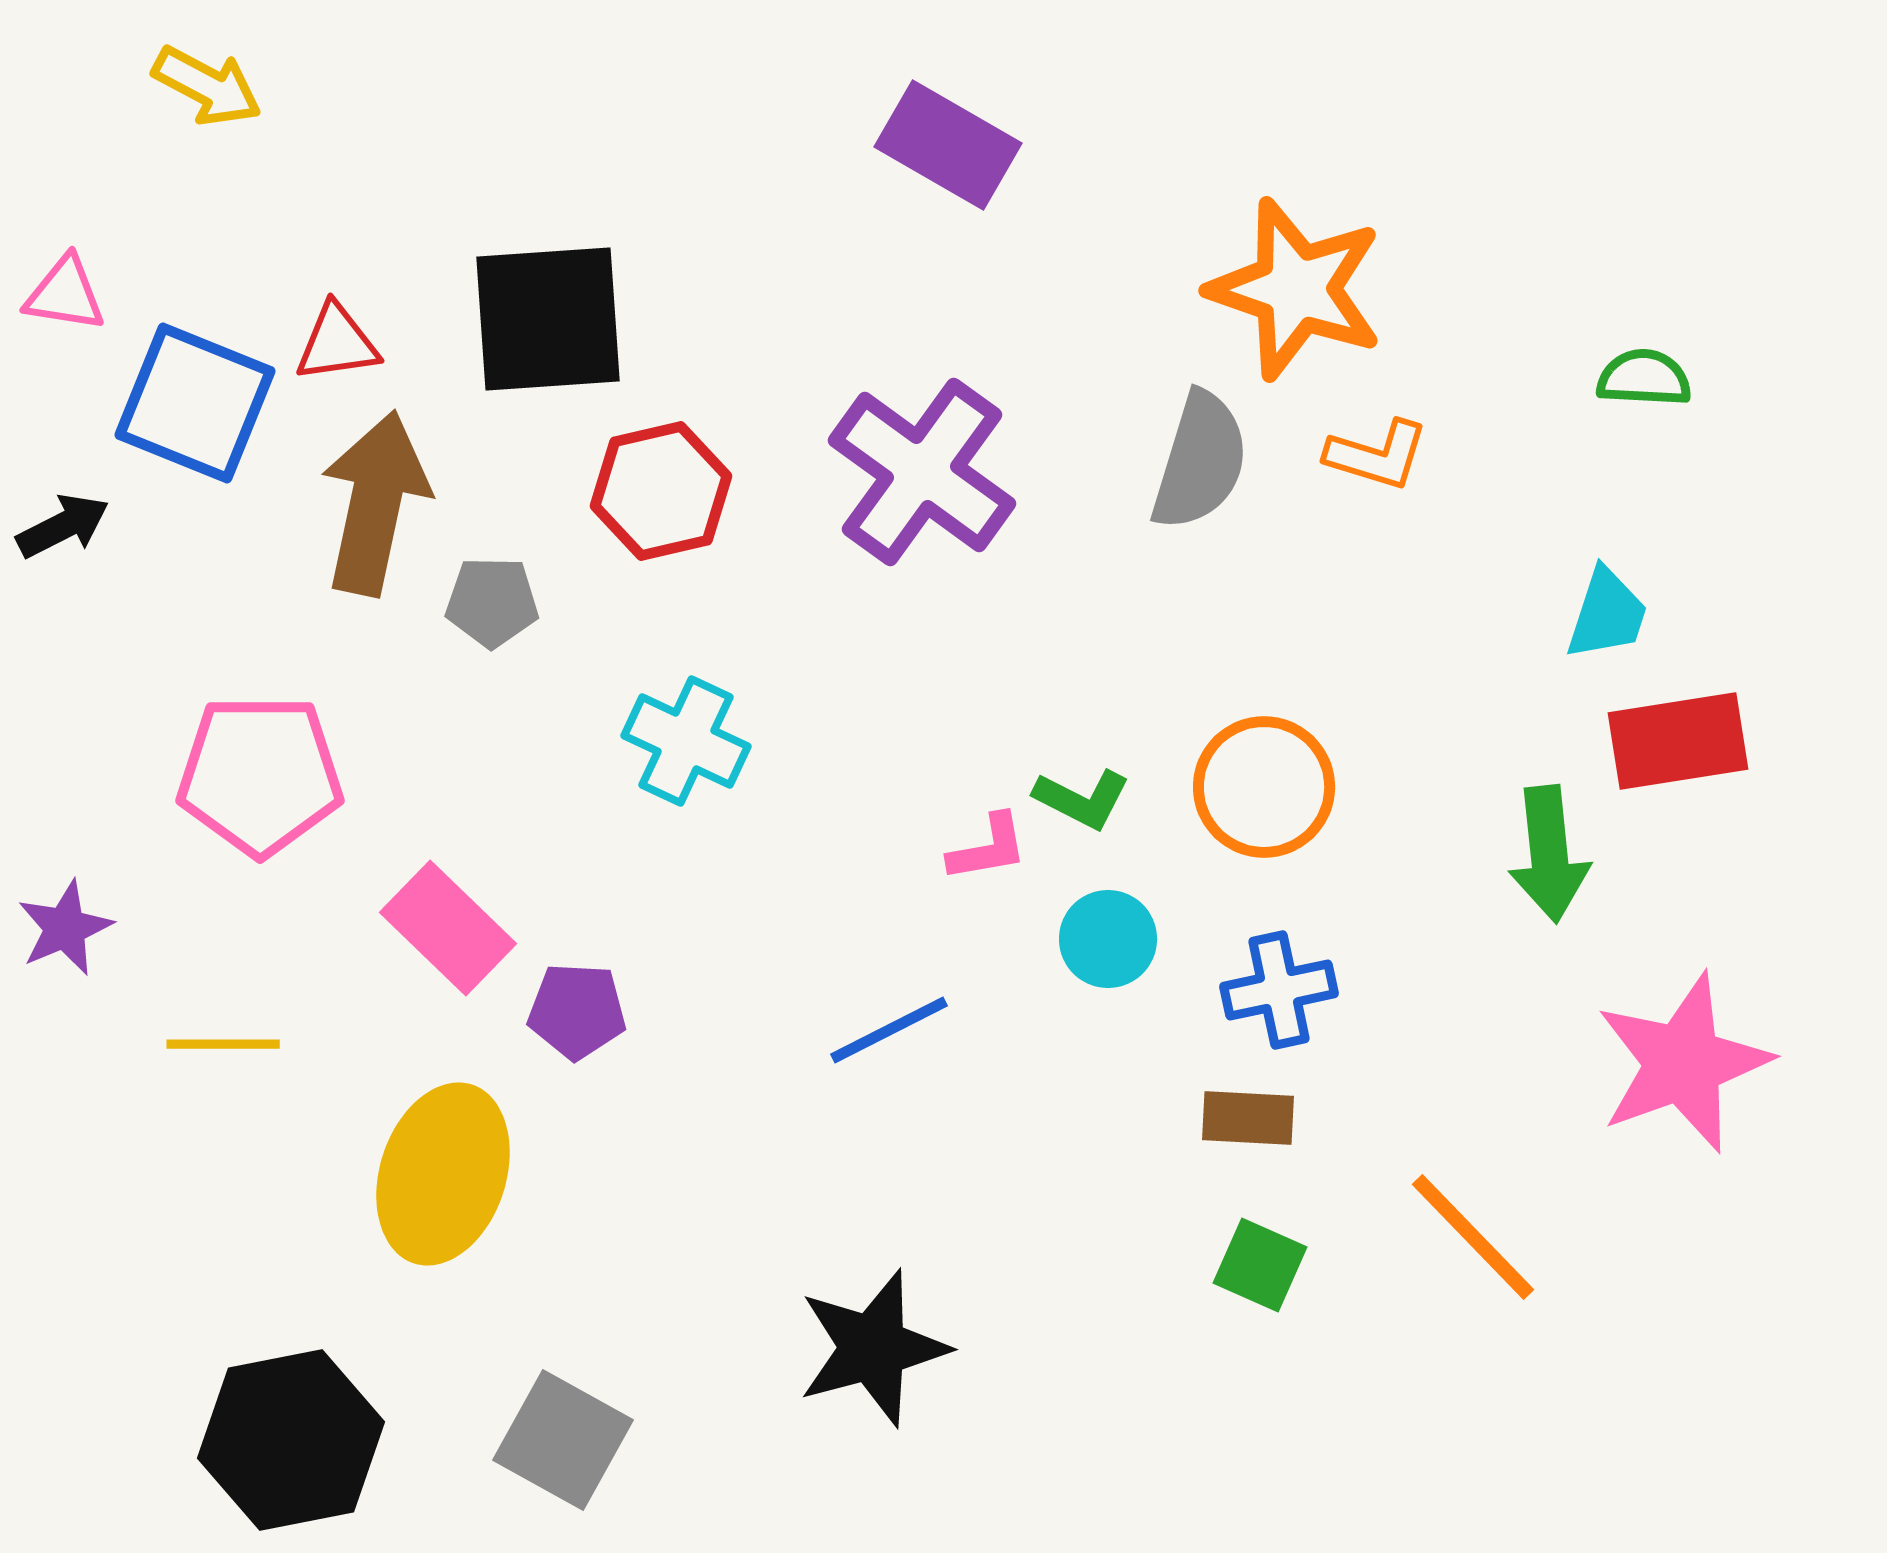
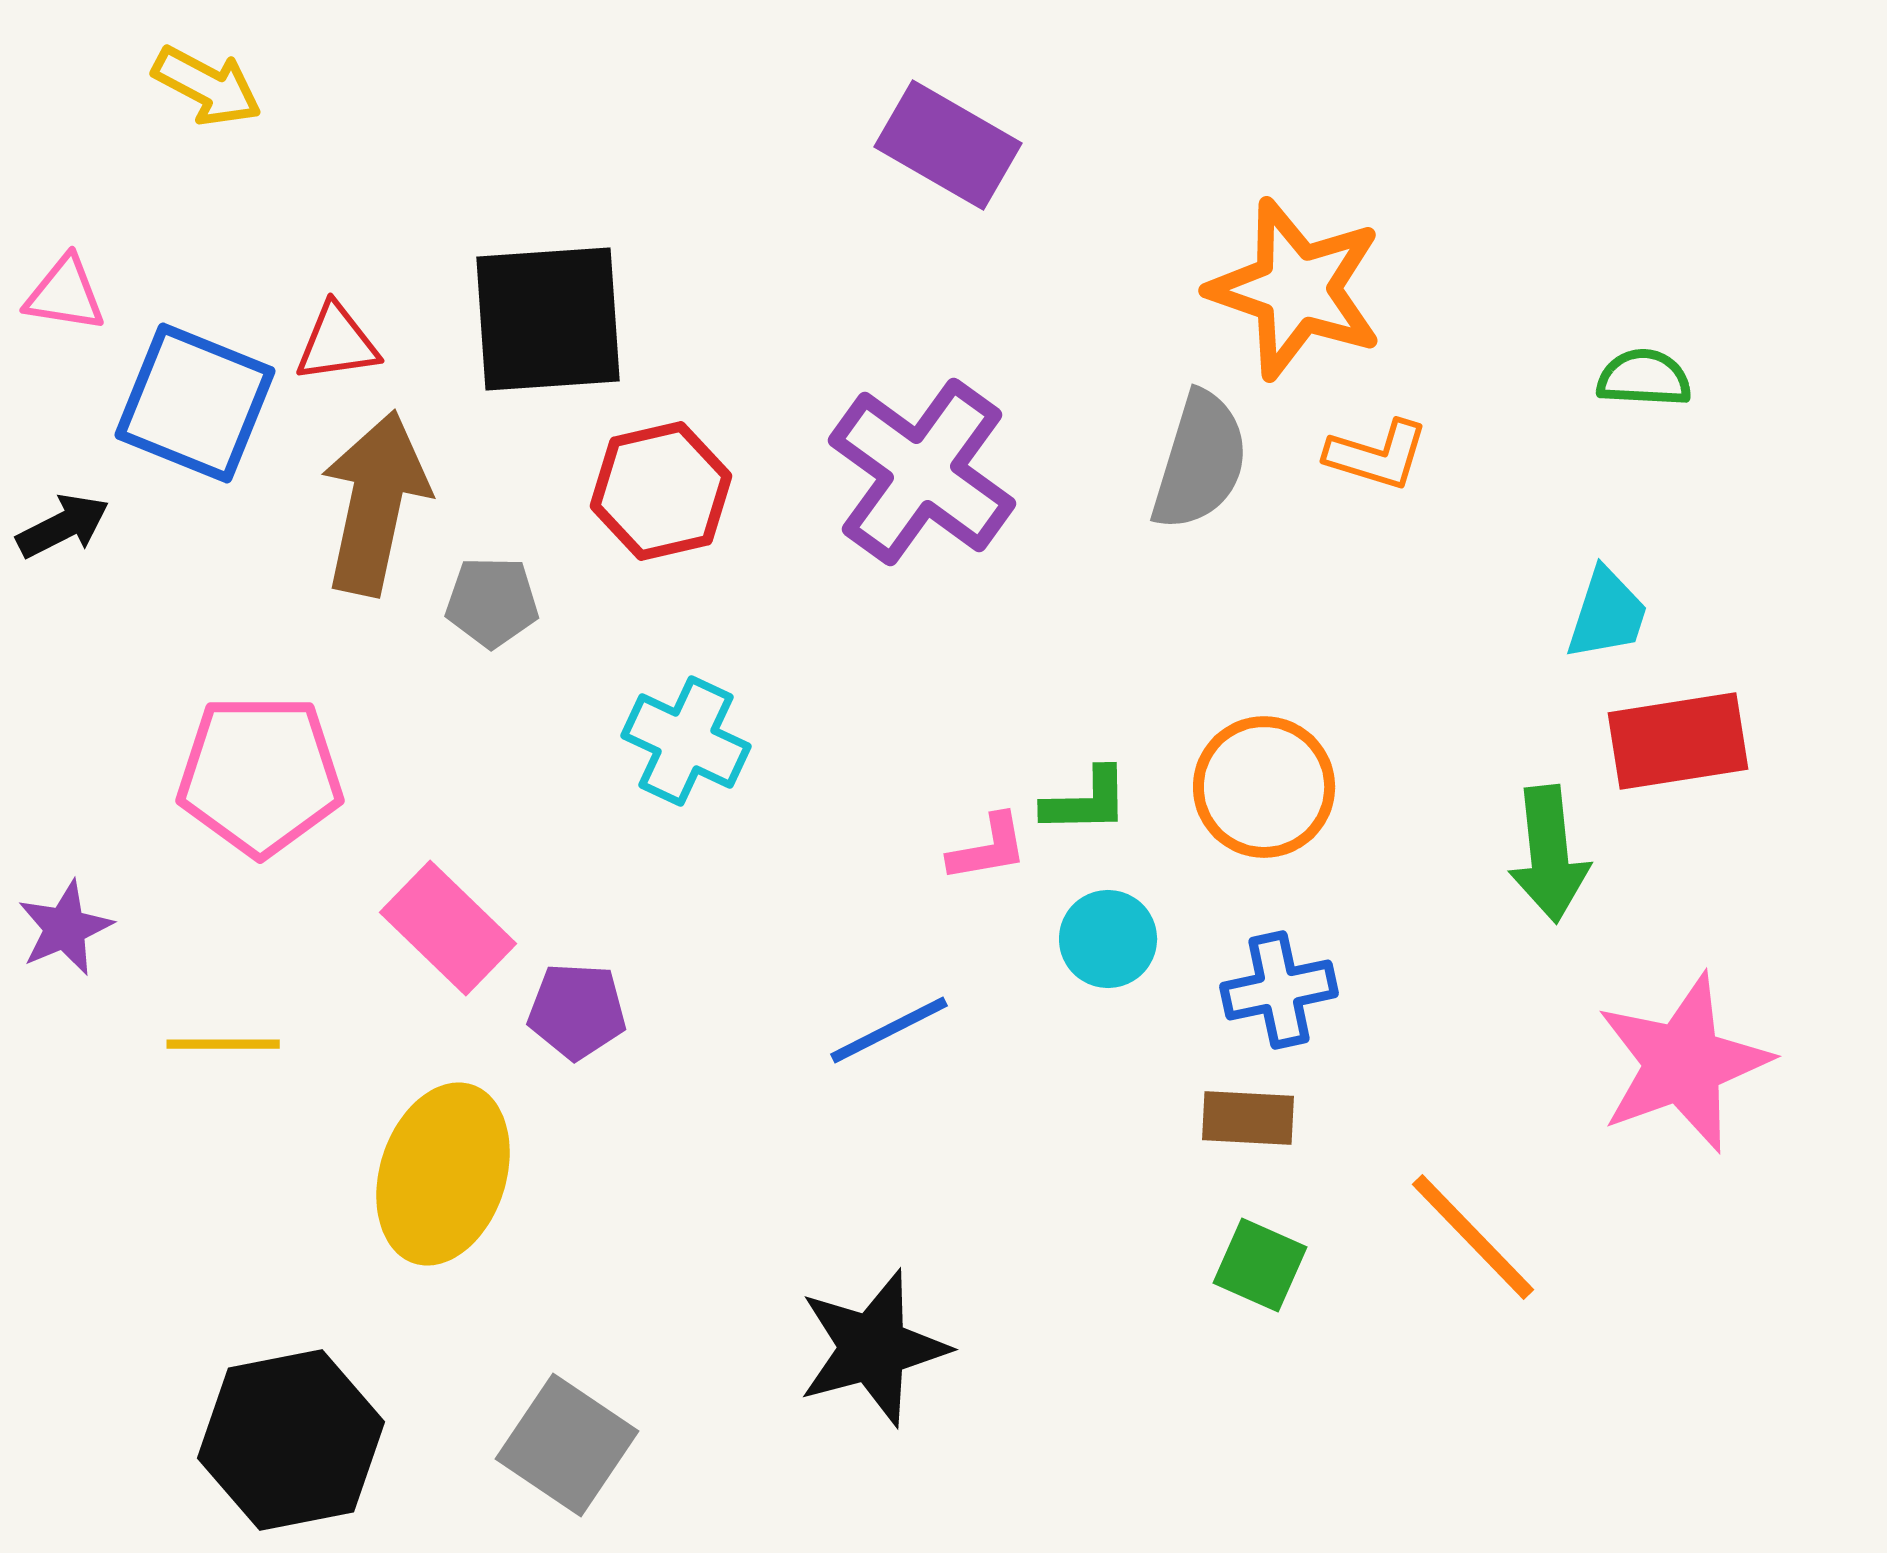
green L-shape: moved 4 px right, 2 px down; rotated 28 degrees counterclockwise
gray square: moved 4 px right, 5 px down; rotated 5 degrees clockwise
